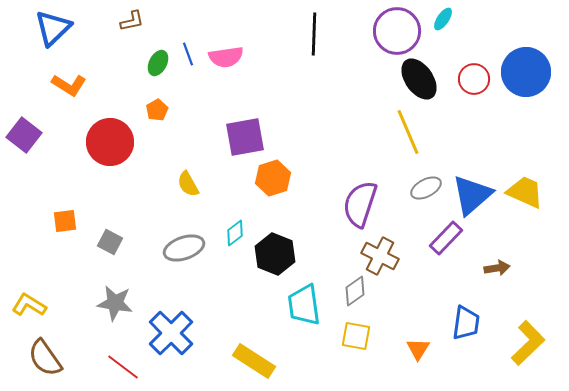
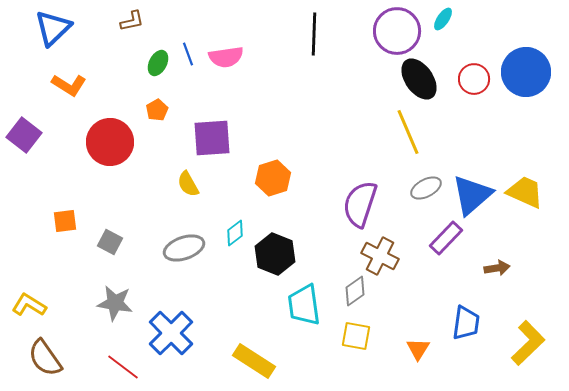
purple square at (245, 137): moved 33 px left, 1 px down; rotated 6 degrees clockwise
